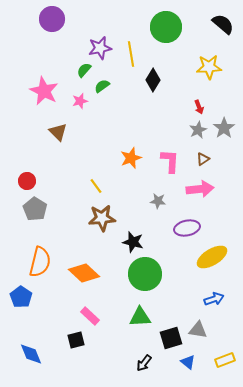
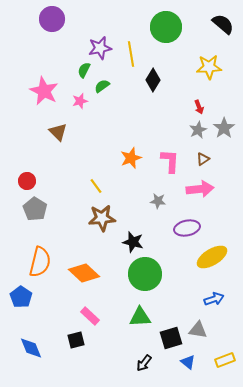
green semicircle at (84, 70): rotated 14 degrees counterclockwise
blue diamond at (31, 354): moved 6 px up
